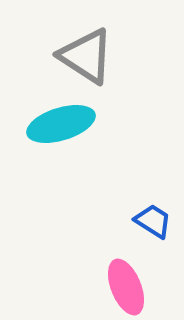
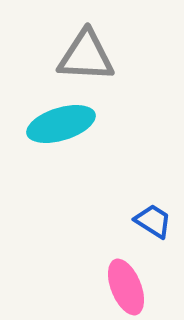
gray triangle: rotated 30 degrees counterclockwise
